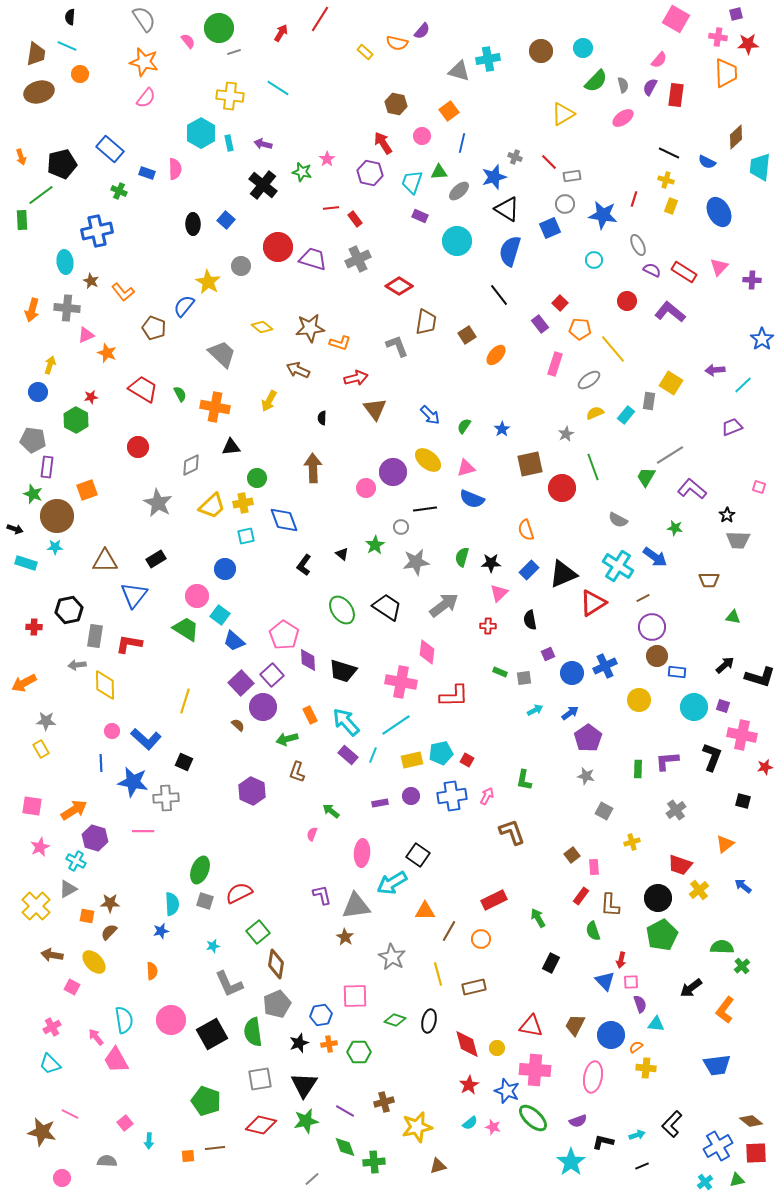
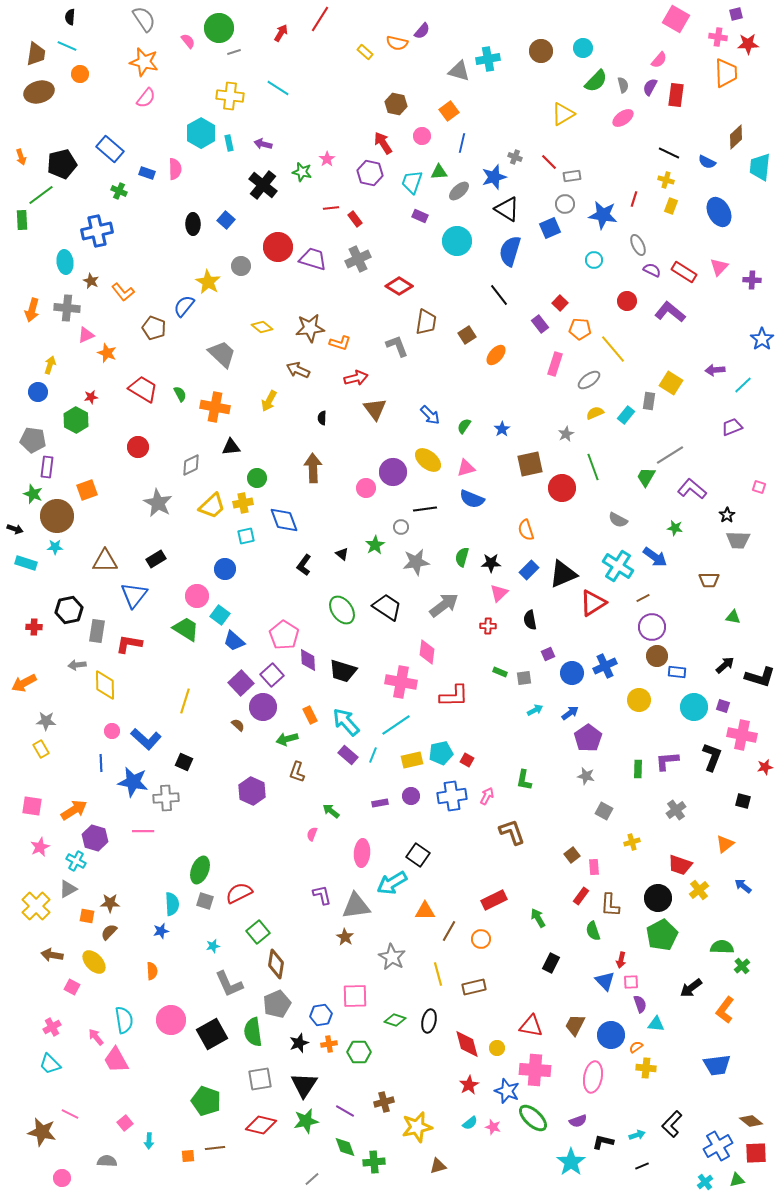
gray rectangle at (95, 636): moved 2 px right, 5 px up
